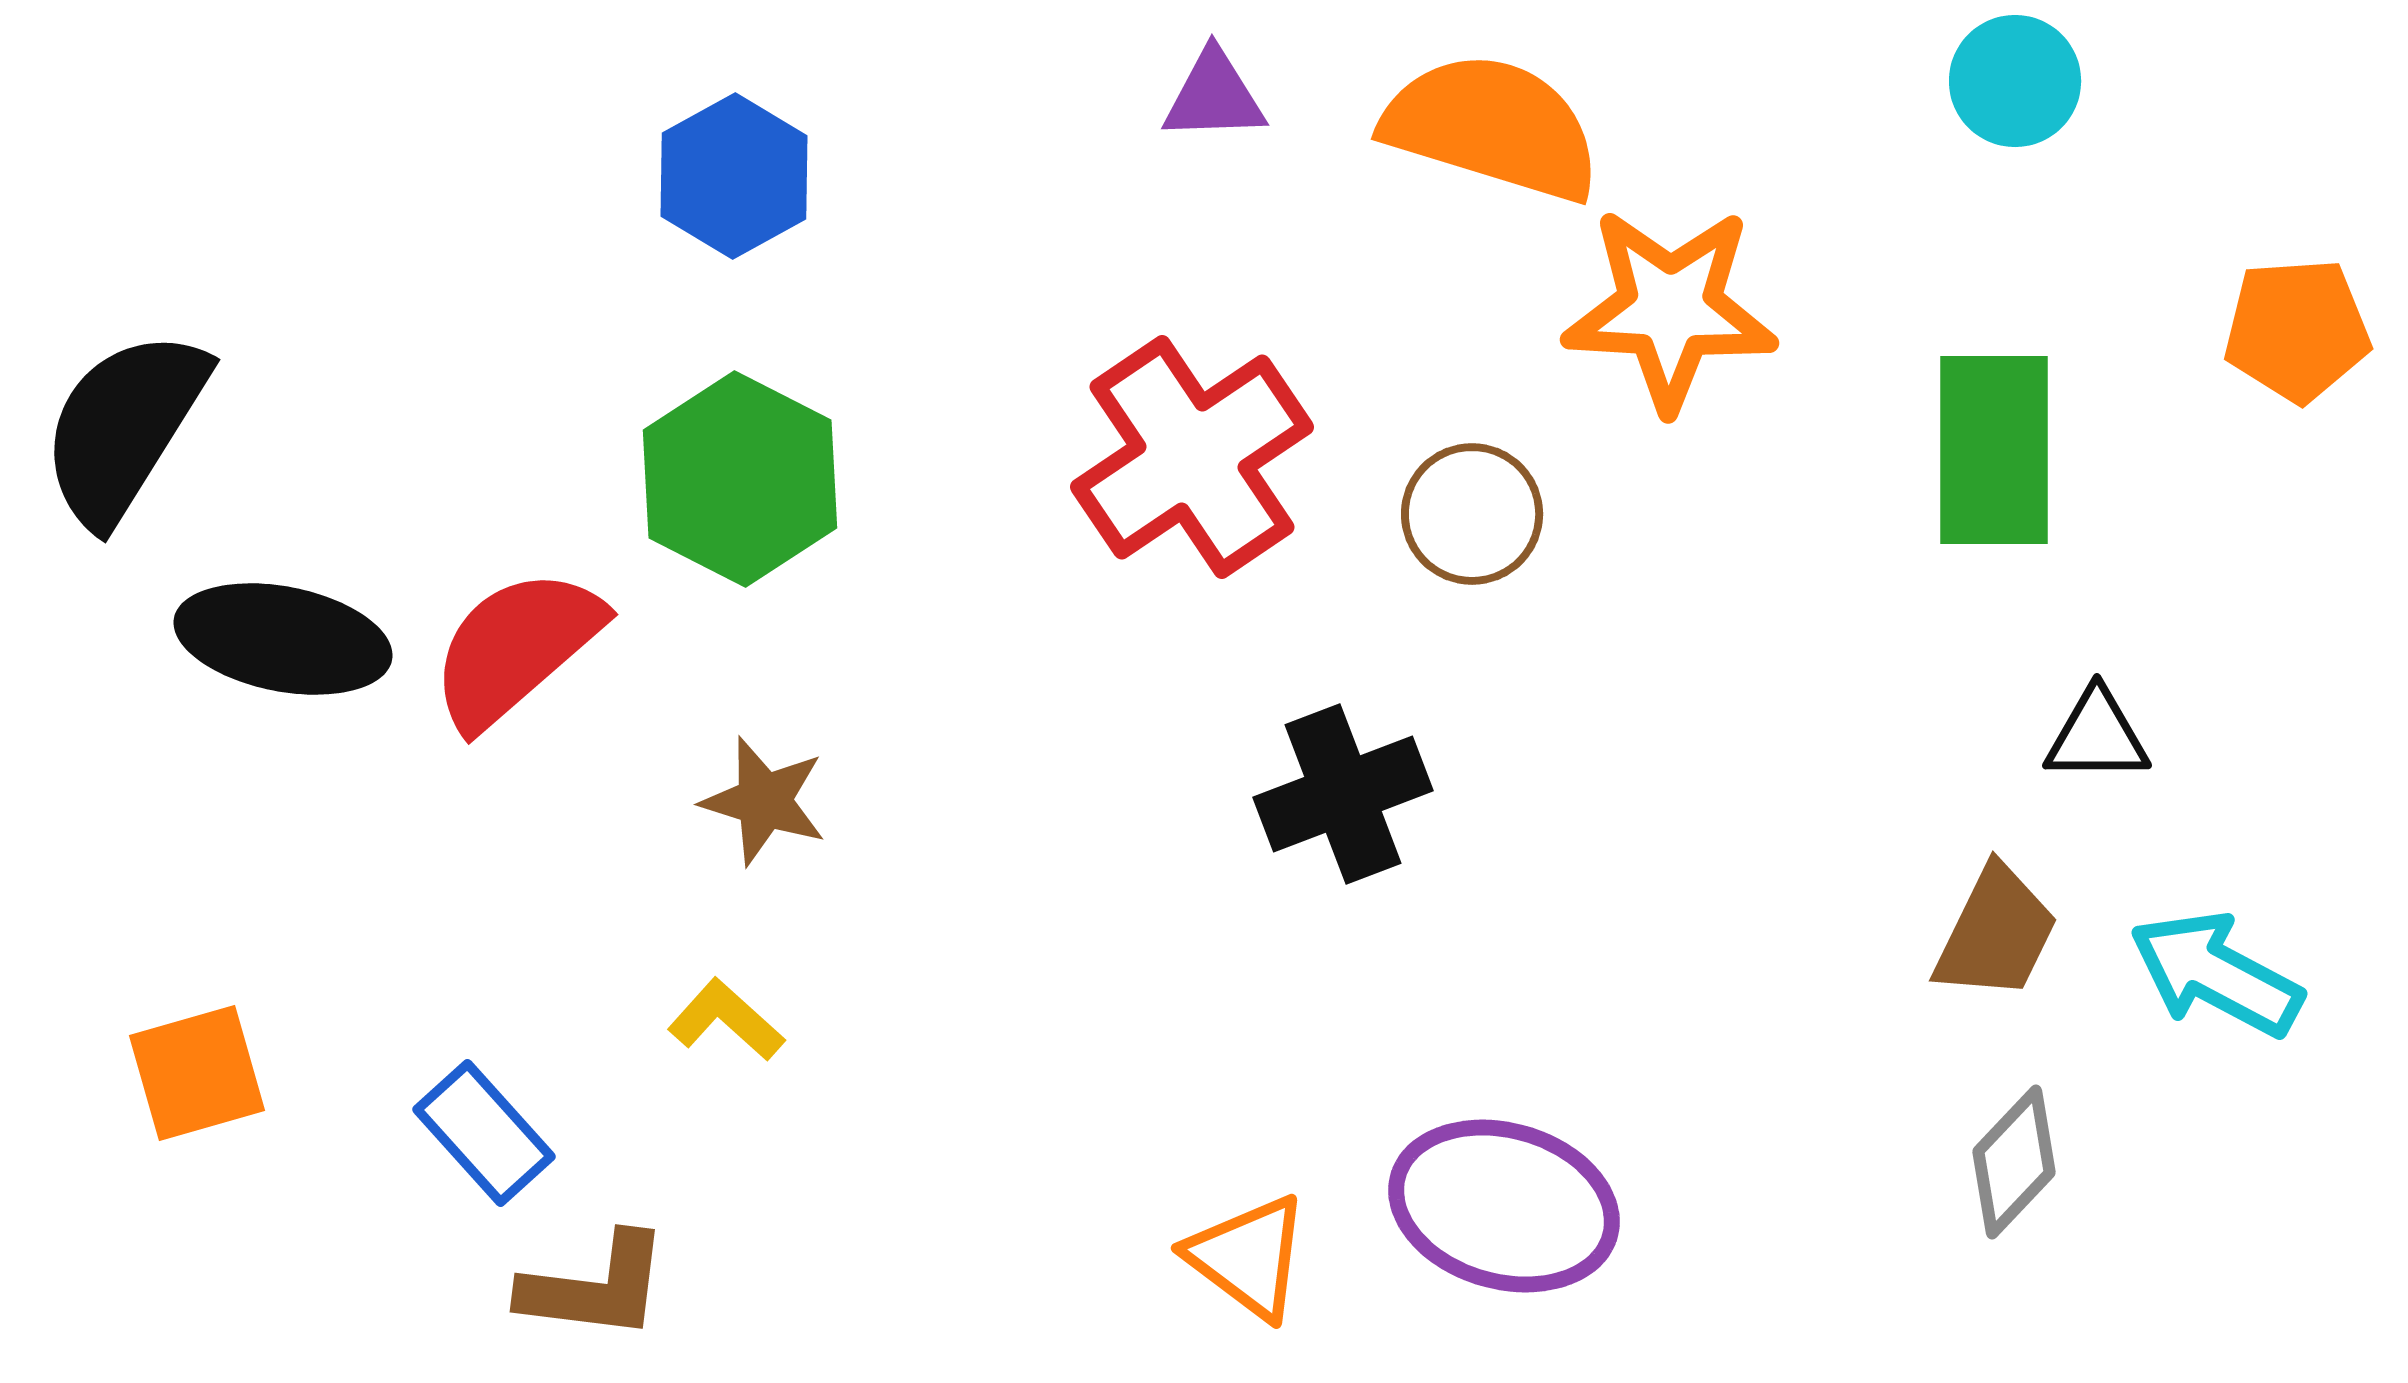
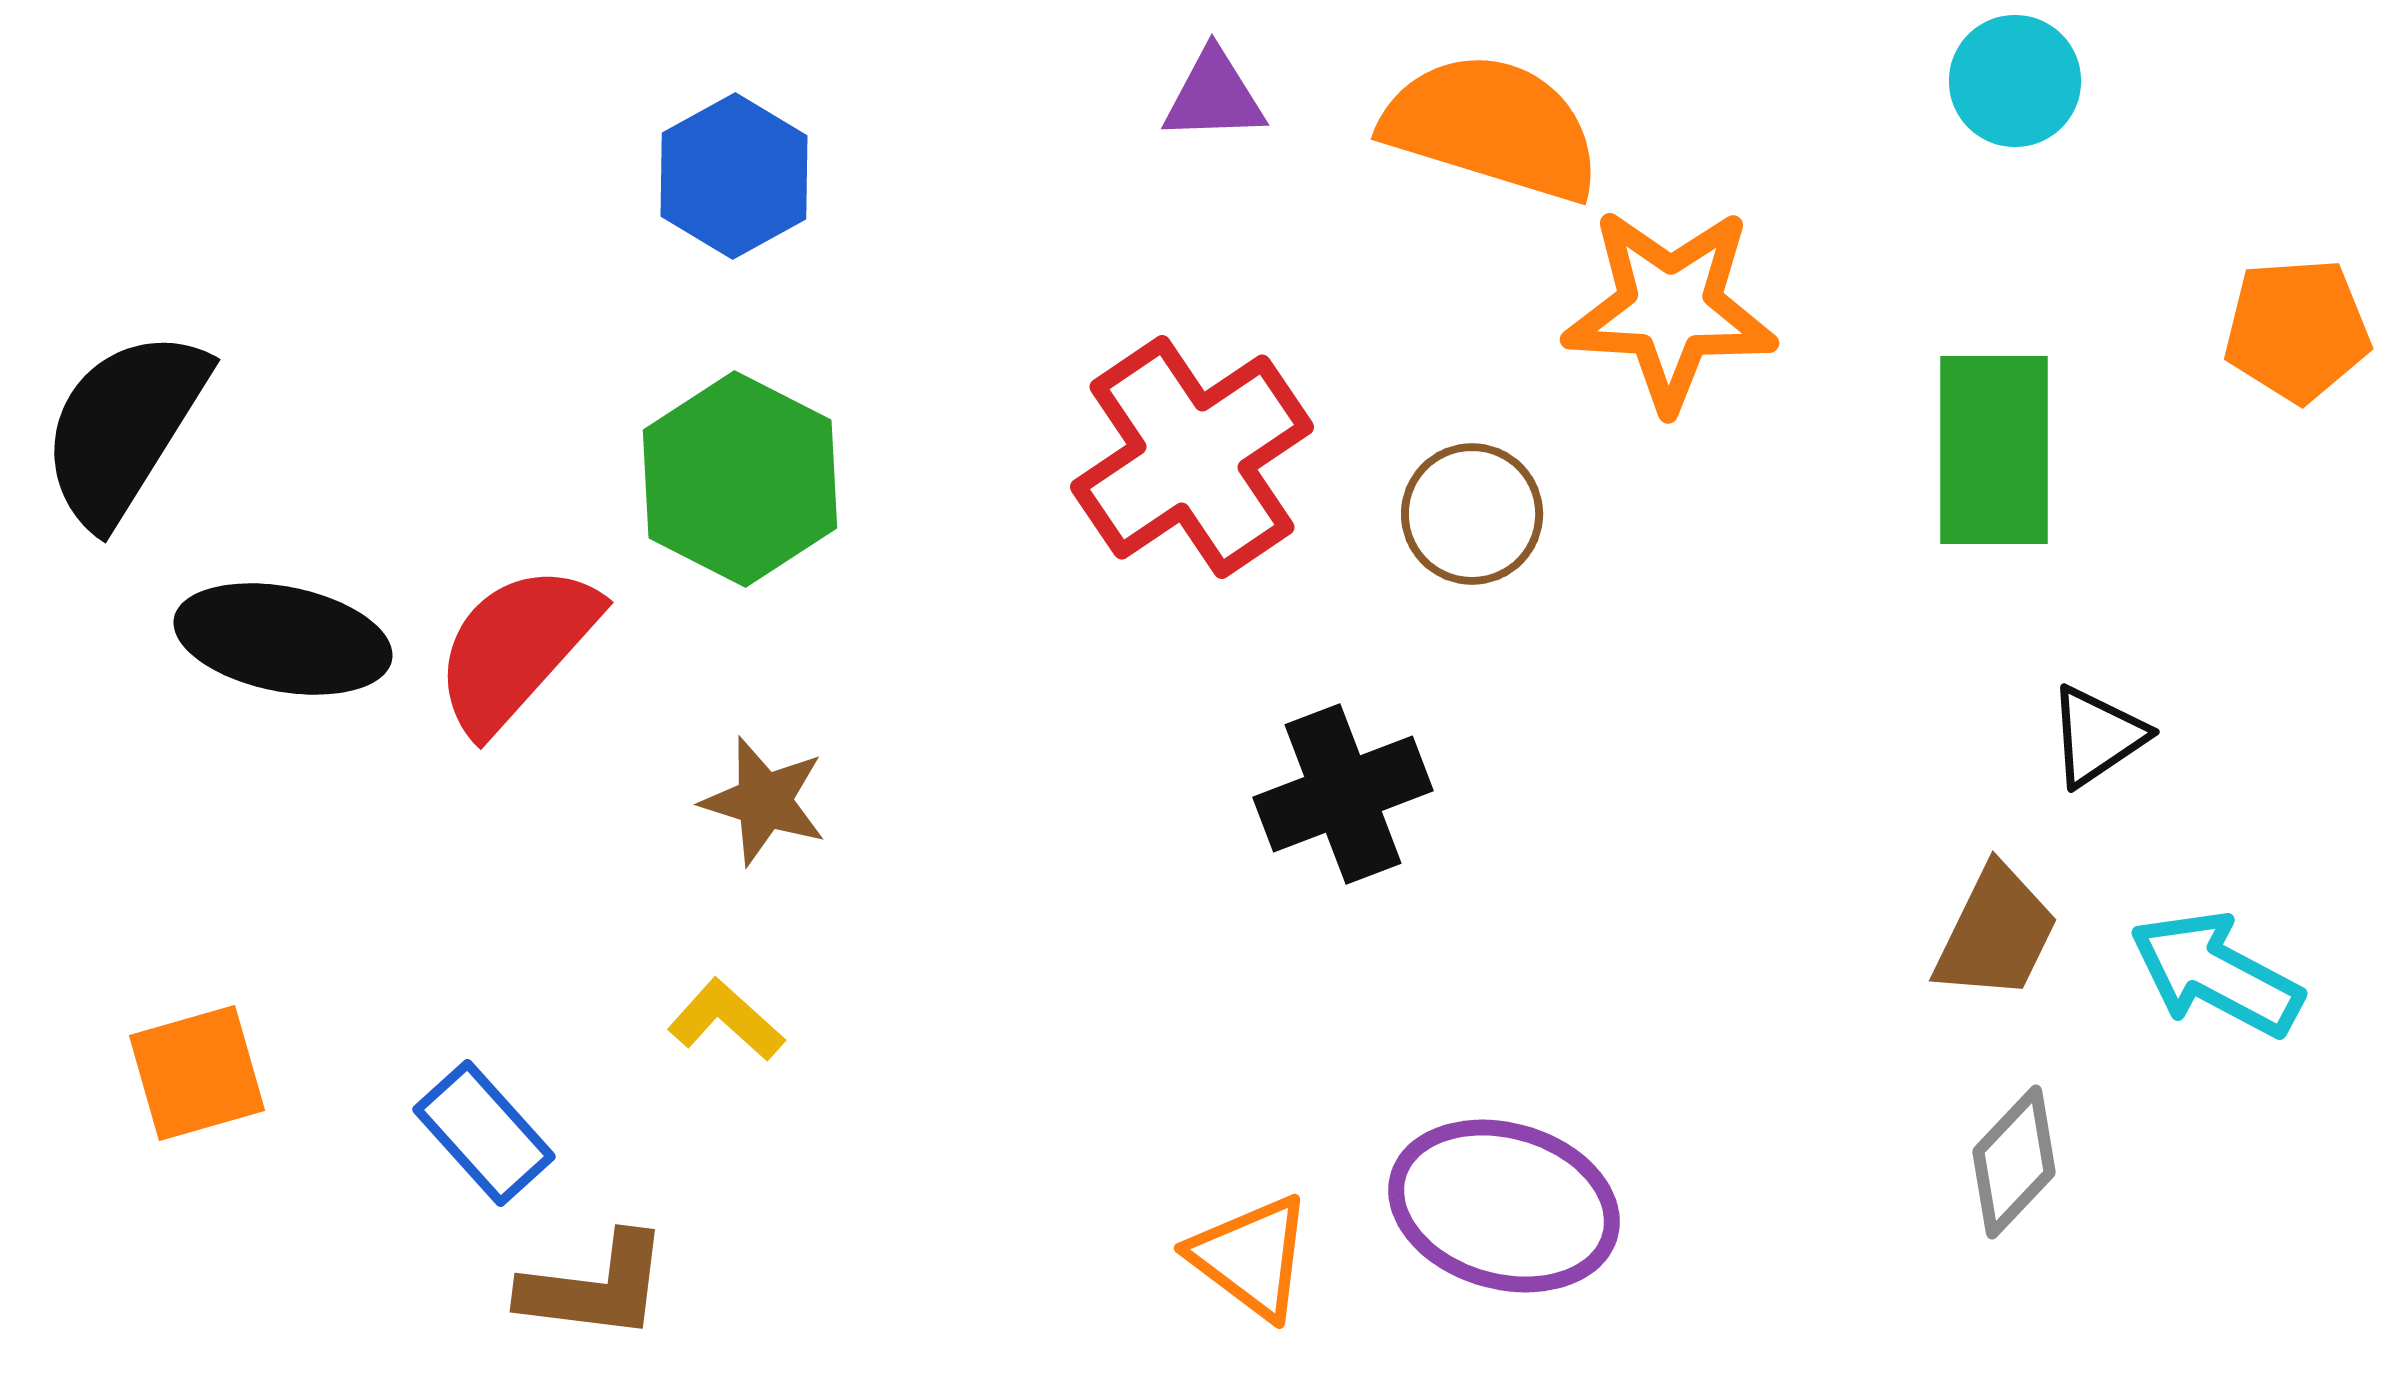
red semicircle: rotated 7 degrees counterclockwise
black triangle: rotated 34 degrees counterclockwise
orange triangle: moved 3 px right
